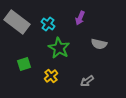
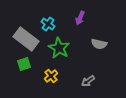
gray rectangle: moved 9 px right, 17 px down
gray arrow: moved 1 px right
